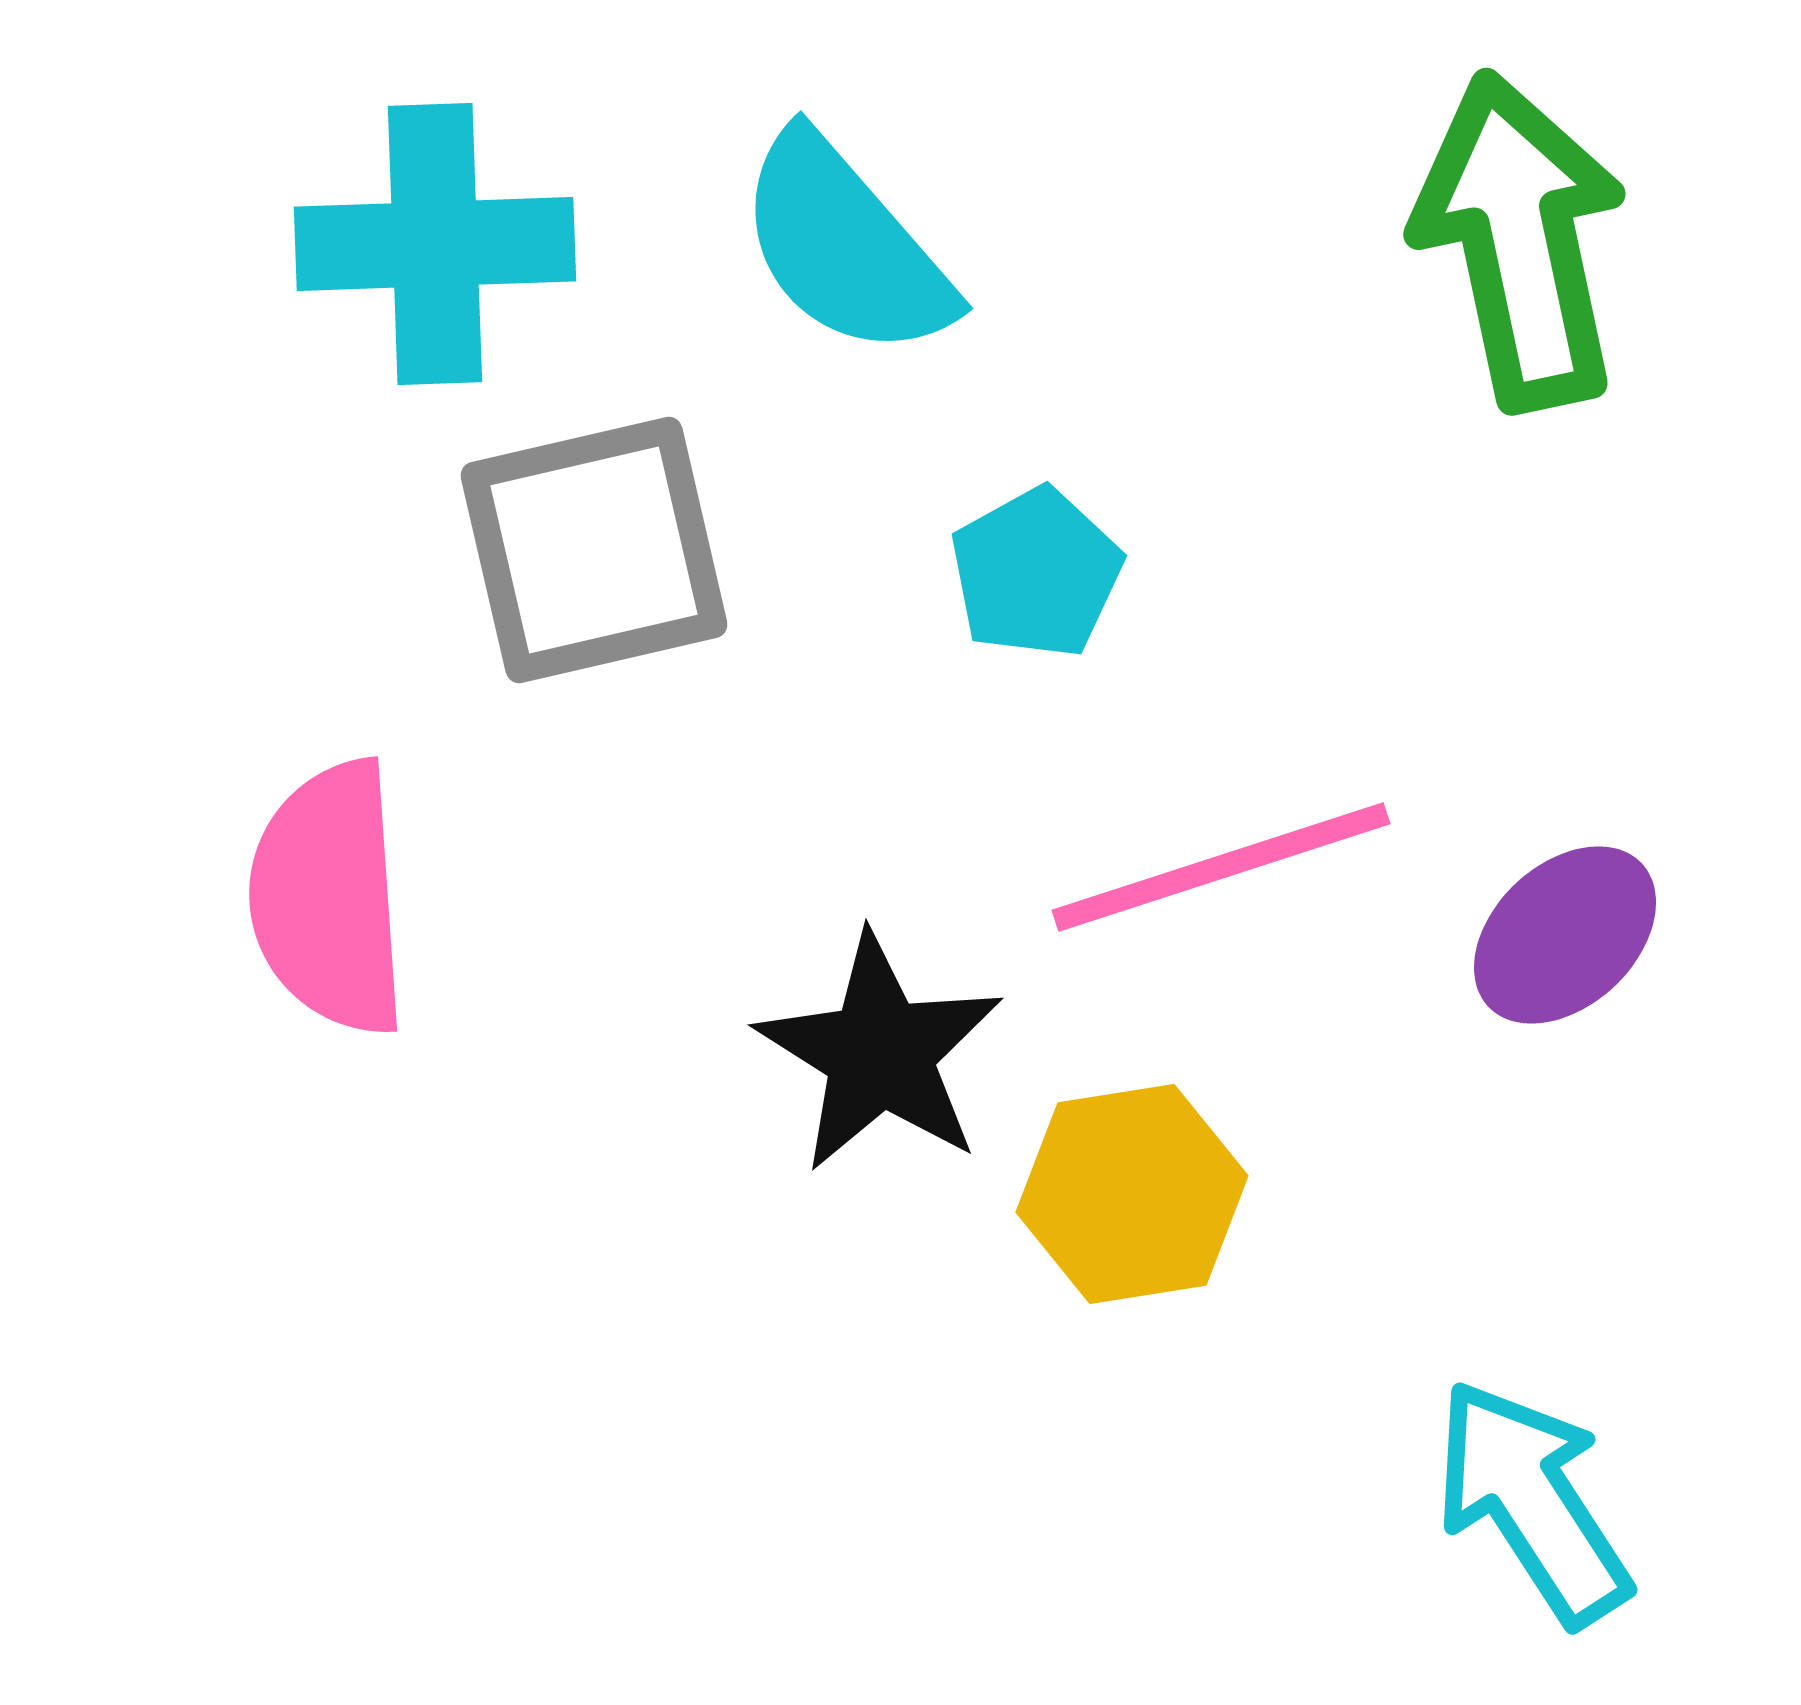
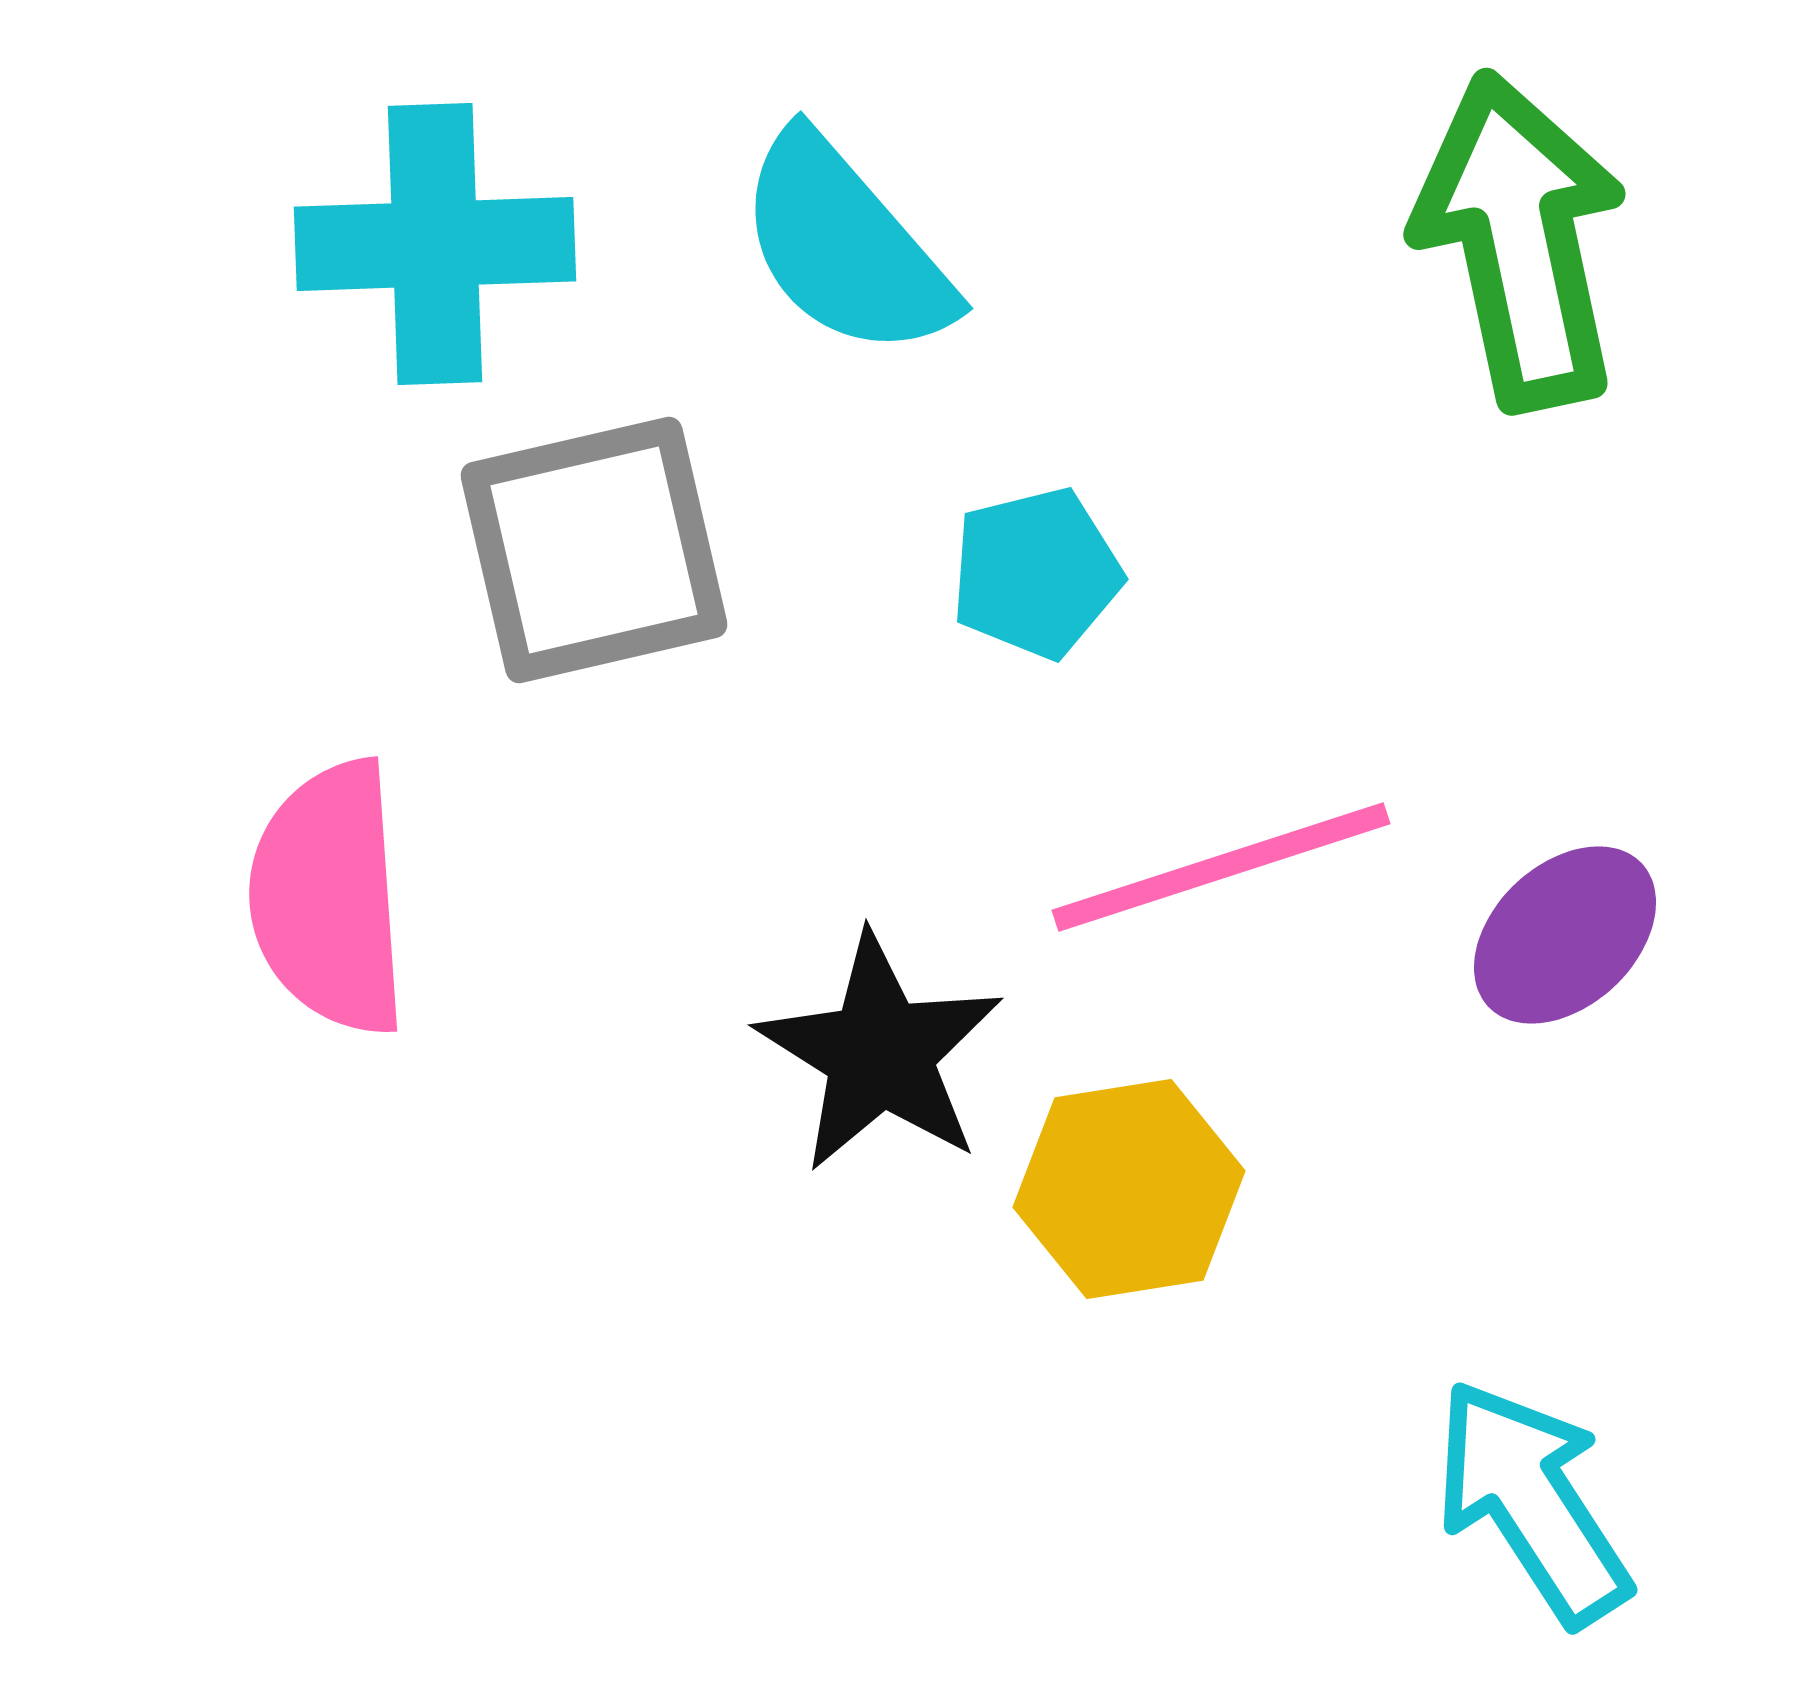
cyan pentagon: rotated 15 degrees clockwise
yellow hexagon: moved 3 px left, 5 px up
